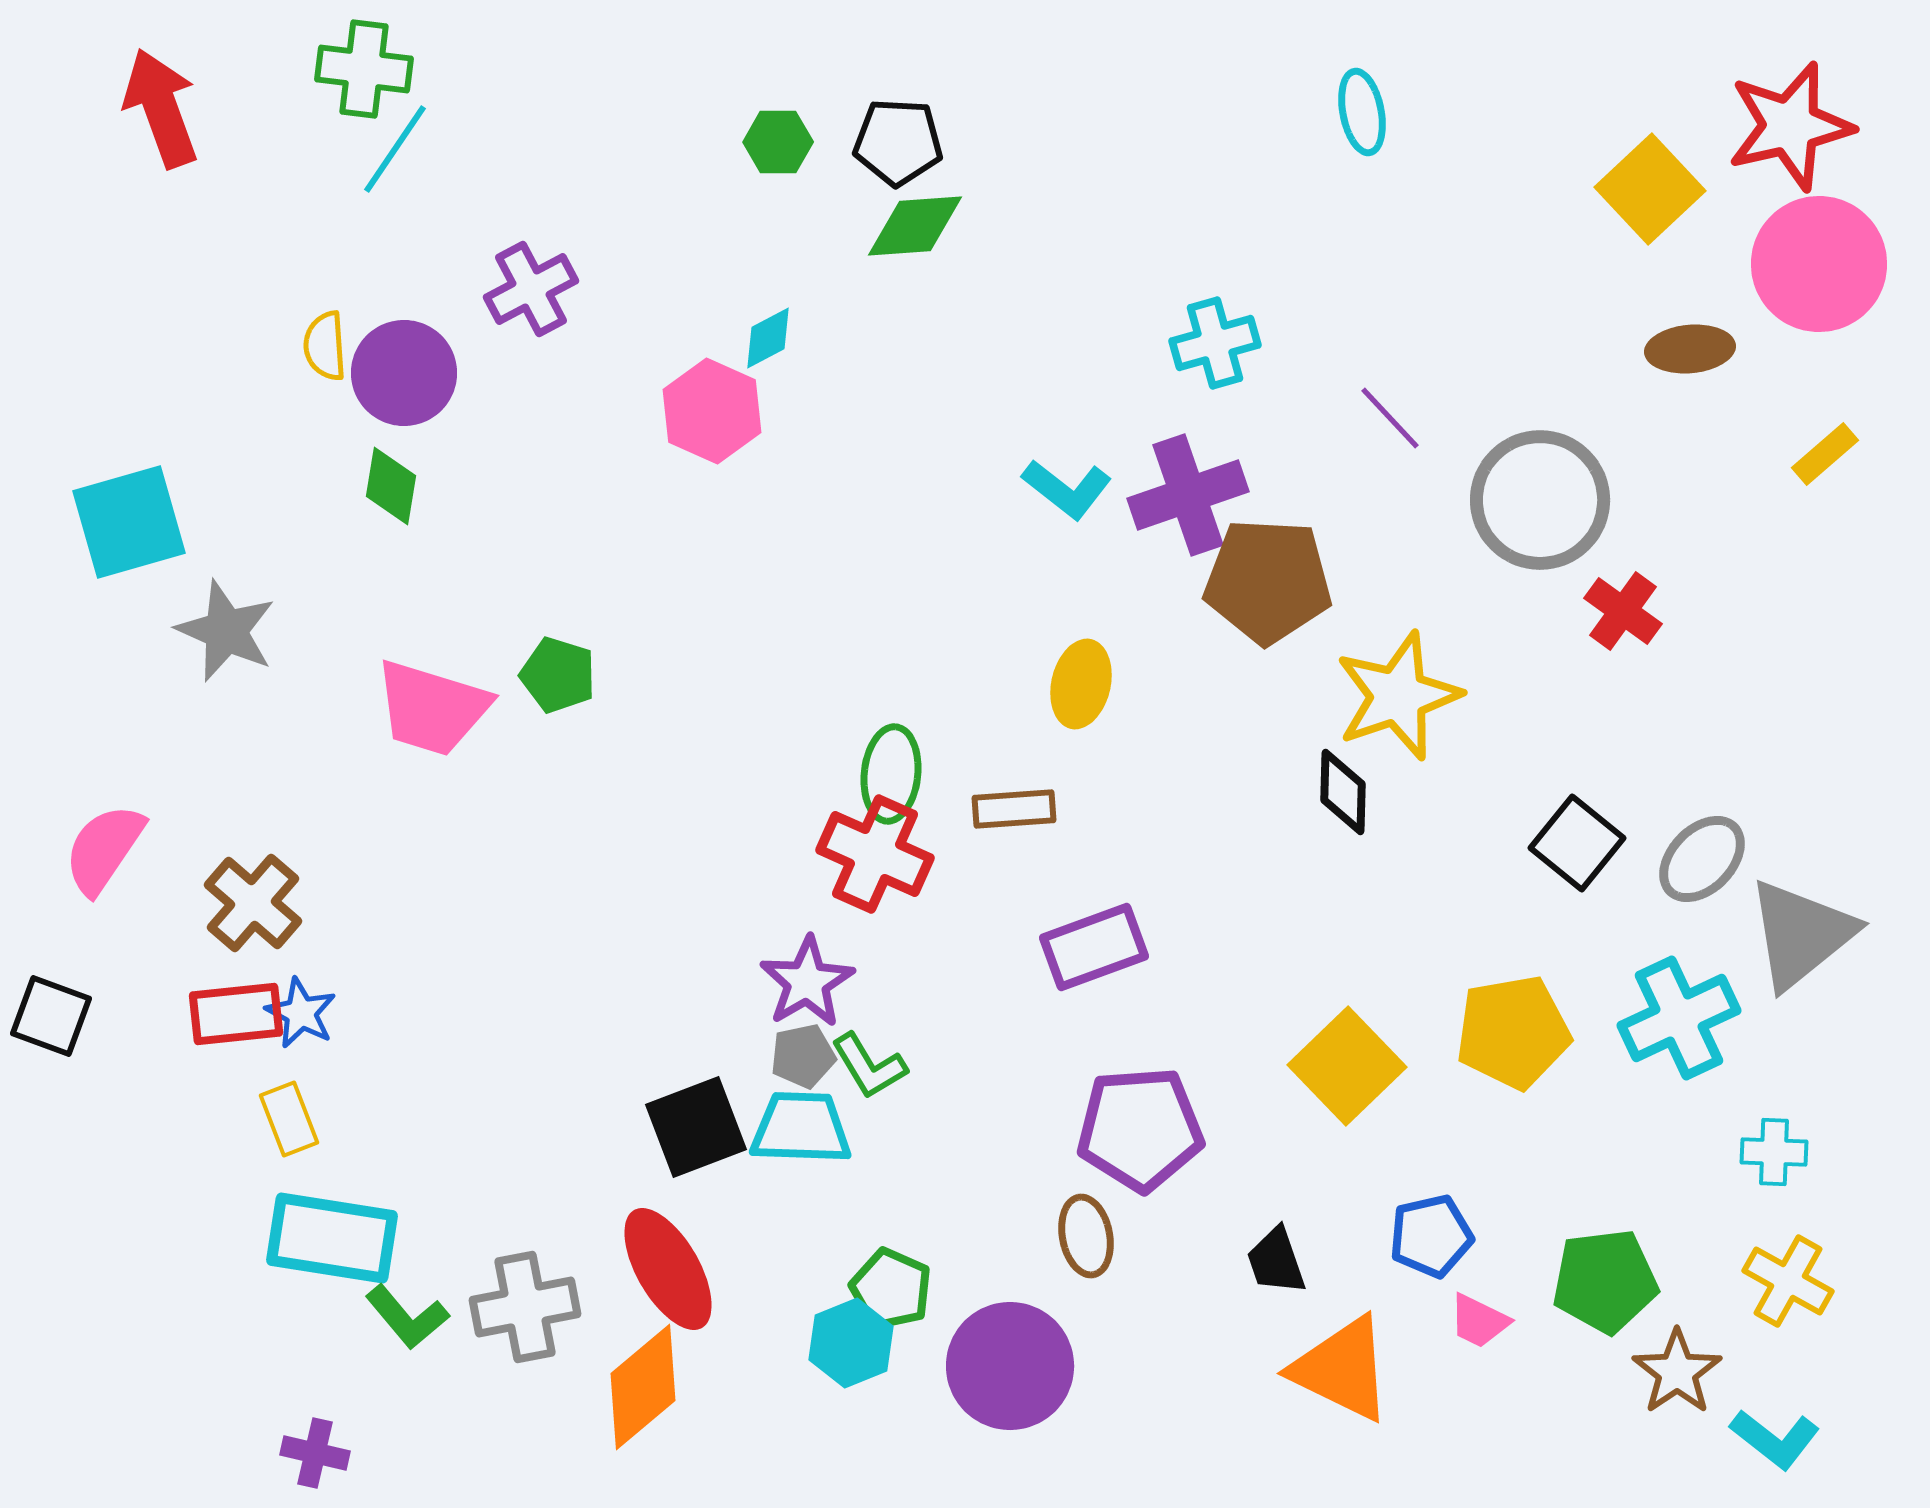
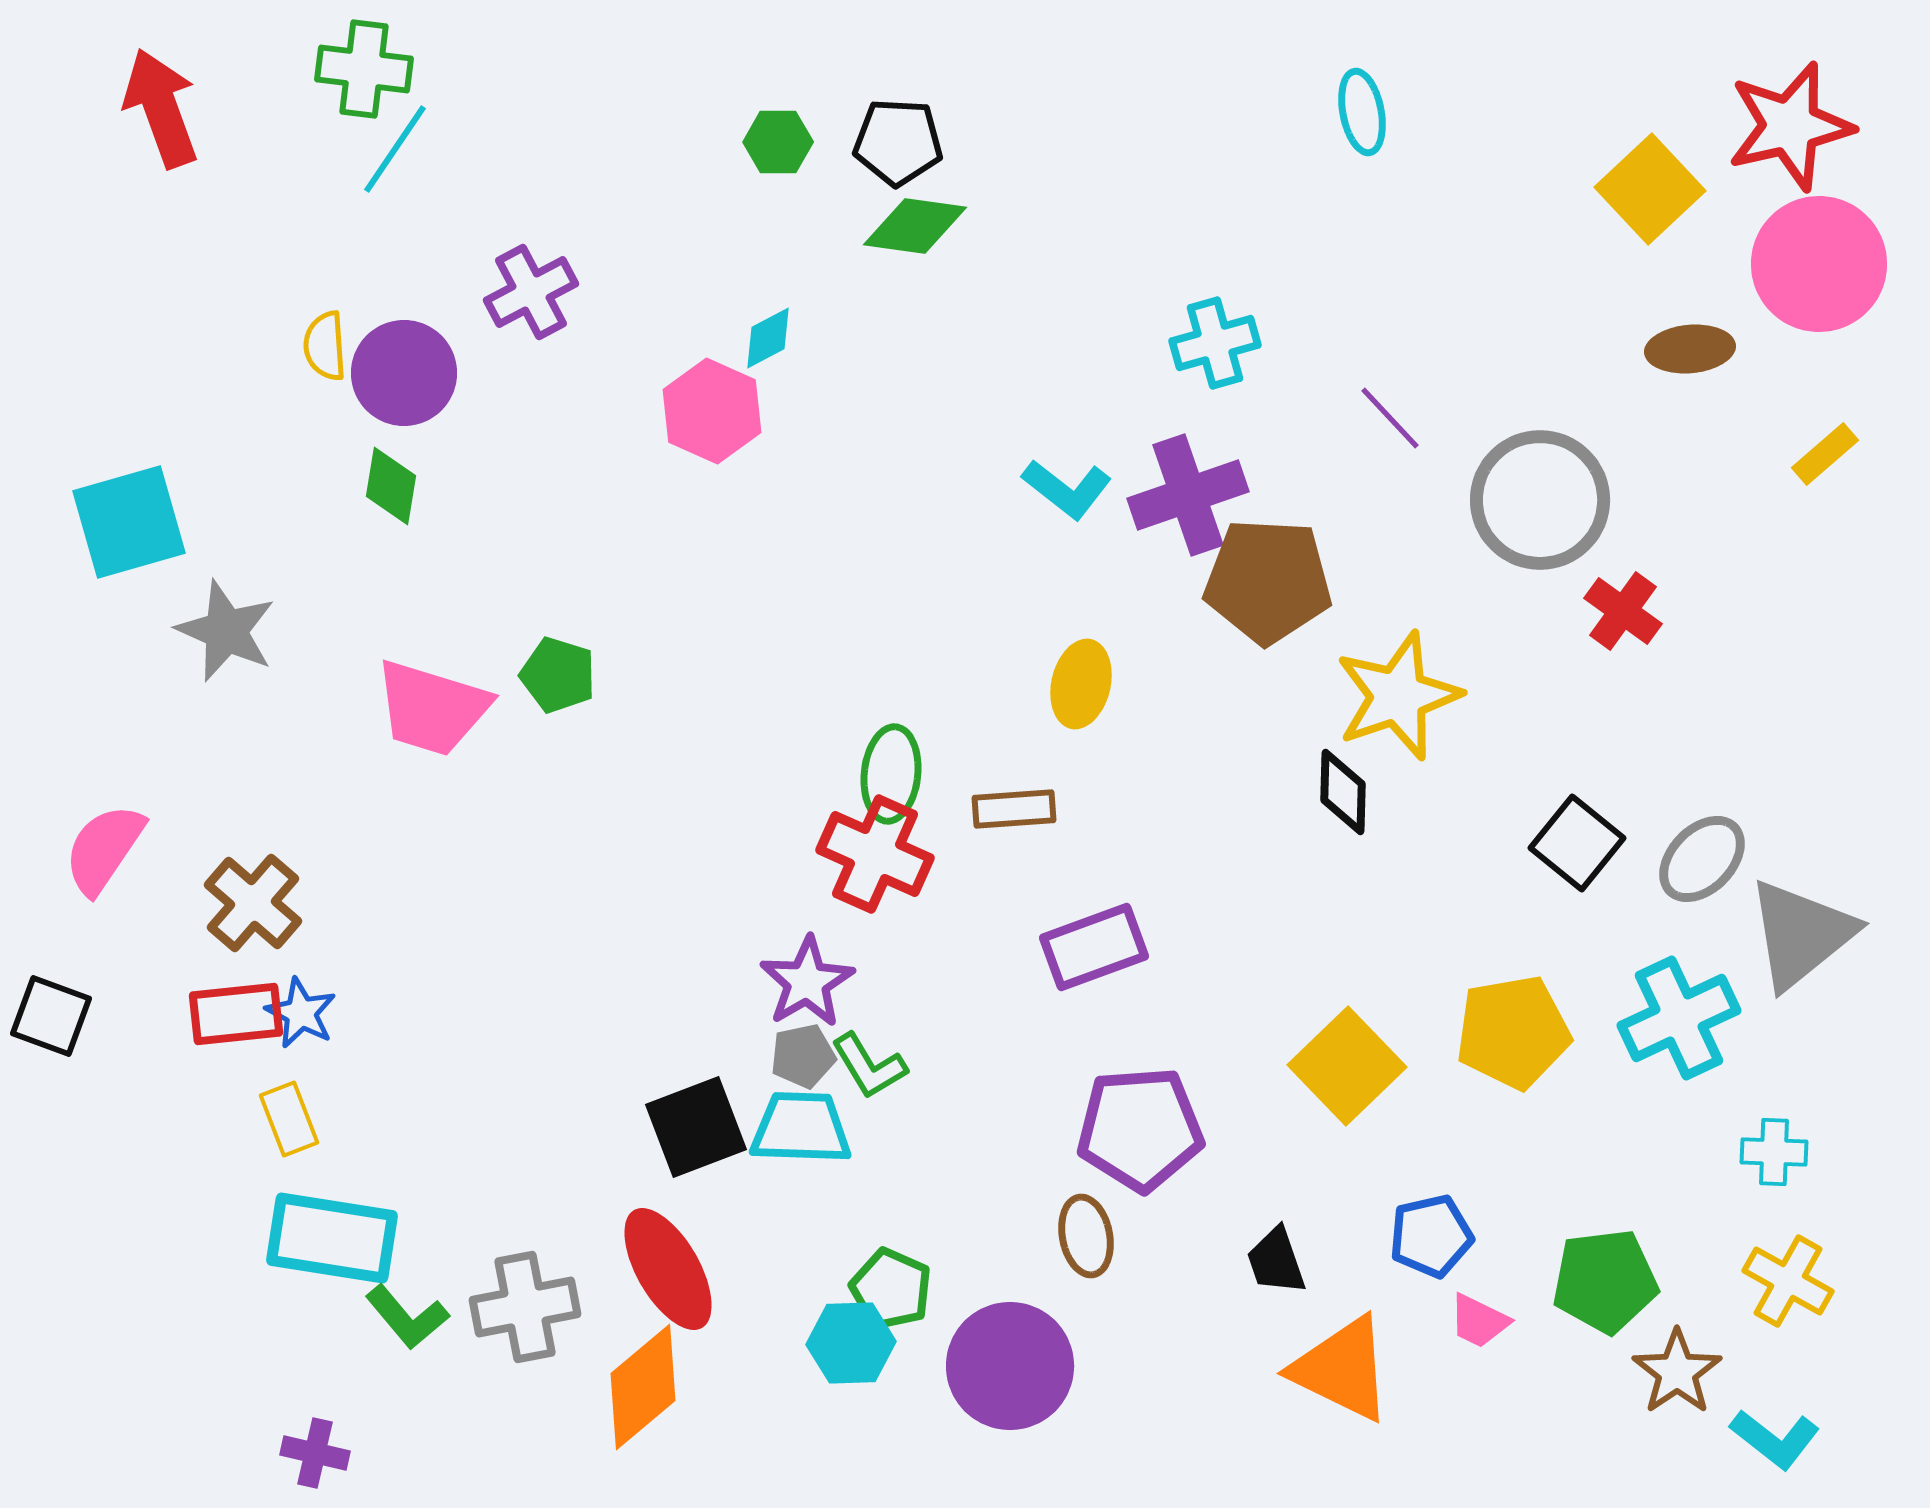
green diamond at (915, 226): rotated 12 degrees clockwise
purple cross at (531, 289): moved 3 px down
cyan hexagon at (851, 1343): rotated 20 degrees clockwise
